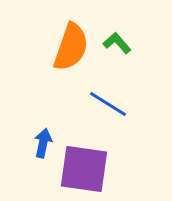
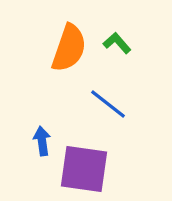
orange semicircle: moved 2 px left, 1 px down
blue line: rotated 6 degrees clockwise
blue arrow: moved 1 px left, 2 px up; rotated 20 degrees counterclockwise
